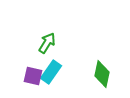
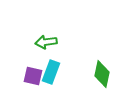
green arrow: moved 1 px left, 1 px up; rotated 130 degrees counterclockwise
cyan rectangle: rotated 15 degrees counterclockwise
